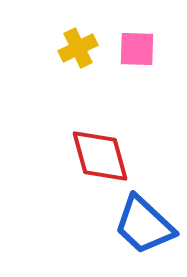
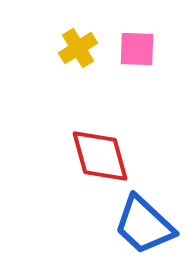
yellow cross: rotated 6 degrees counterclockwise
